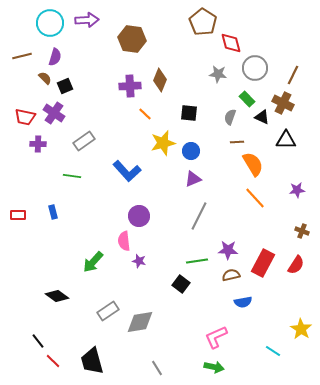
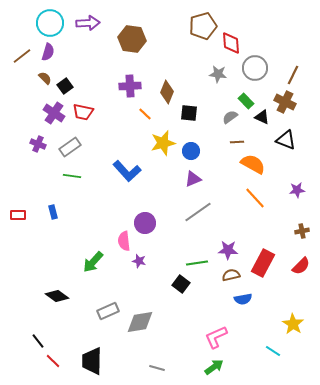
purple arrow at (87, 20): moved 1 px right, 3 px down
brown pentagon at (203, 22): moved 4 px down; rotated 24 degrees clockwise
red diamond at (231, 43): rotated 10 degrees clockwise
brown line at (22, 56): rotated 24 degrees counterclockwise
purple semicircle at (55, 57): moved 7 px left, 5 px up
brown diamond at (160, 80): moved 7 px right, 12 px down
black square at (65, 86): rotated 14 degrees counterclockwise
green rectangle at (247, 99): moved 1 px left, 2 px down
brown cross at (283, 103): moved 2 px right, 1 px up
red trapezoid at (25, 117): moved 58 px right, 5 px up
gray semicircle at (230, 117): rotated 35 degrees clockwise
black triangle at (286, 140): rotated 20 degrees clockwise
gray rectangle at (84, 141): moved 14 px left, 6 px down
purple cross at (38, 144): rotated 21 degrees clockwise
orange semicircle at (253, 164): rotated 30 degrees counterclockwise
purple circle at (139, 216): moved 6 px right, 7 px down
gray line at (199, 216): moved 1 px left, 4 px up; rotated 28 degrees clockwise
brown cross at (302, 231): rotated 32 degrees counterclockwise
green line at (197, 261): moved 2 px down
red semicircle at (296, 265): moved 5 px right, 1 px down; rotated 12 degrees clockwise
blue semicircle at (243, 302): moved 3 px up
gray rectangle at (108, 311): rotated 10 degrees clockwise
yellow star at (301, 329): moved 8 px left, 5 px up
black trapezoid at (92, 361): rotated 16 degrees clockwise
green arrow at (214, 367): rotated 48 degrees counterclockwise
gray line at (157, 368): rotated 42 degrees counterclockwise
